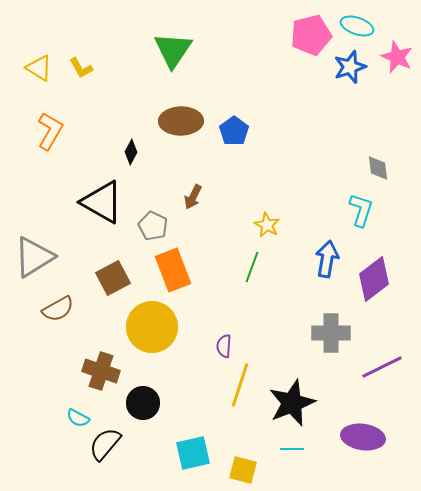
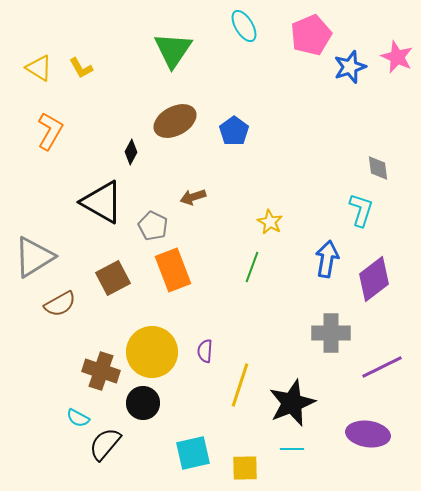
cyan ellipse: moved 113 px left; rotated 40 degrees clockwise
pink pentagon: rotated 9 degrees counterclockwise
brown ellipse: moved 6 px left; rotated 27 degrees counterclockwise
brown arrow: rotated 45 degrees clockwise
yellow star: moved 3 px right, 3 px up
brown semicircle: moved 2 px right, 5 px up
yellow circle: moved 25 px down
purple semicircle: moved 19 px left, 5 px down
purple ellipse: moved 5 px right, 3 px up
yellow square: moved 2 px right, 2 px up; rotated 16 degrees counterclockwise
